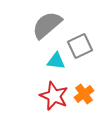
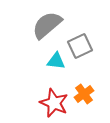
red star: moved 7 px down
